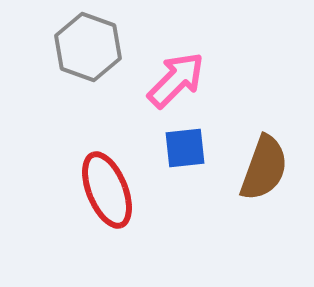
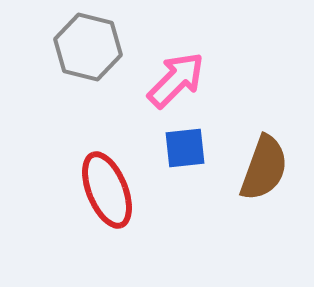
gray hexagon: rotated 6 degrees counterclockwise
